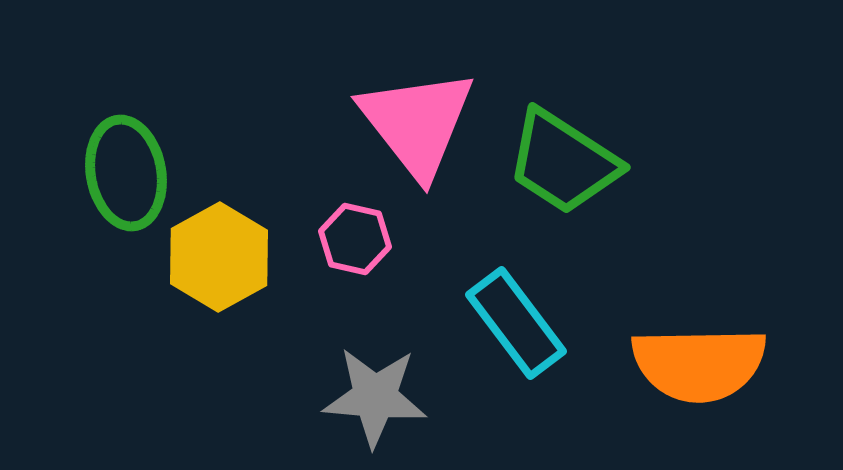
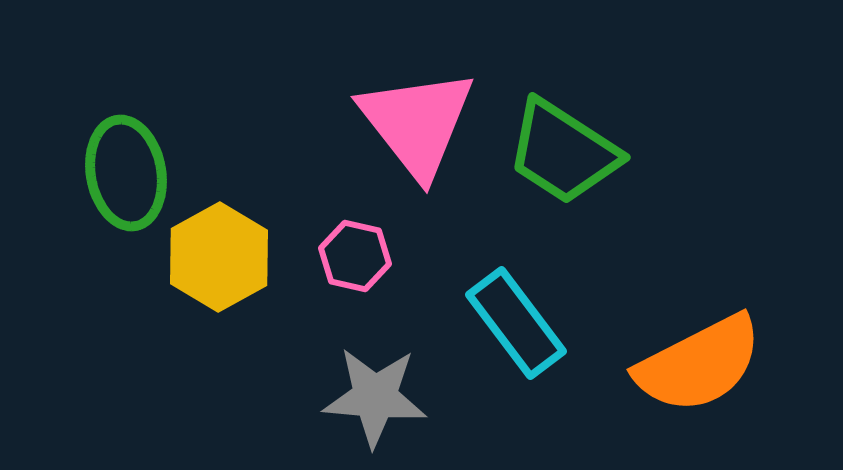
green trapezoid: moved 10 px up
pink hexagon: moved 17 px down
orange semicircle: rotated 26 degrees counterclockwise
